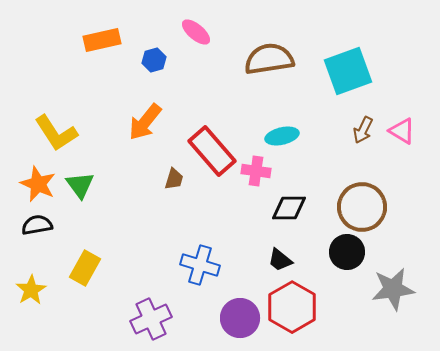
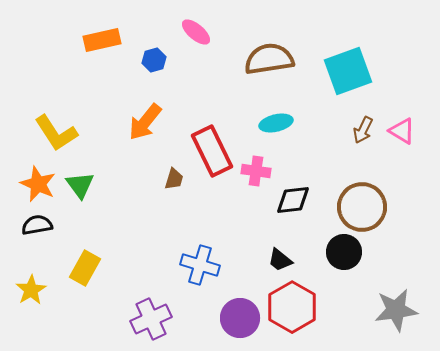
cyan ellipse: moved 6 px left, 13 px up
red rectangle: rotated 15 degrees clockwise
black diamond: moved 4 px right, 8 px up; rotated 6 degrees counterclockwise
black circle: moved 3 px left
gray star: moved 3 px right, 21 px down
